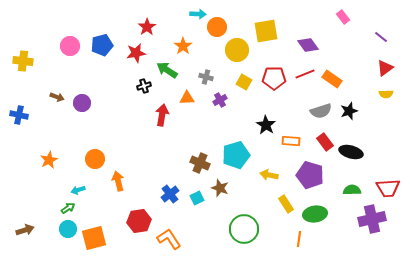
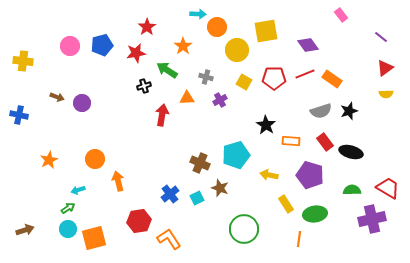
pink rectangle at (343, 17): moved 2 px left, 2 px up
red trapezoid at (388, 188): rotated 145 degrees counterclockwise
